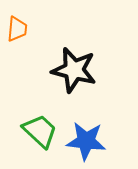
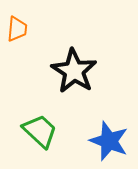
black star: moved 1 px down; rotated 18 degrees clockwise
blue star: moved 23 px right; rotated 15 degrees clockwise
